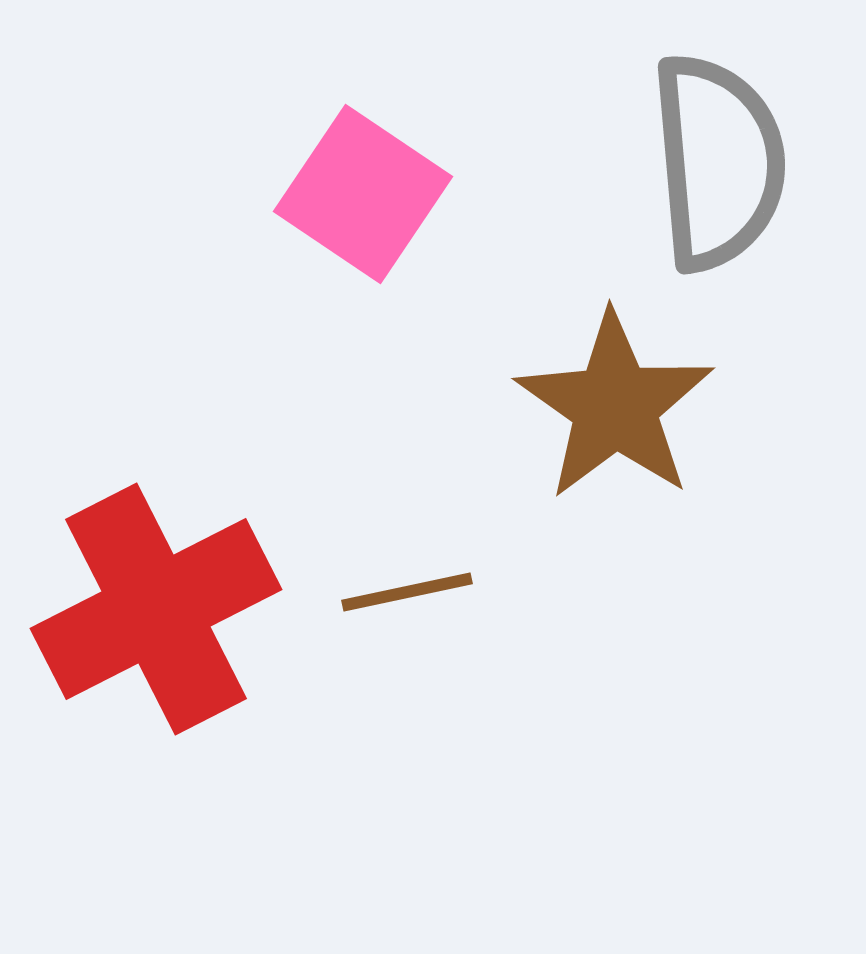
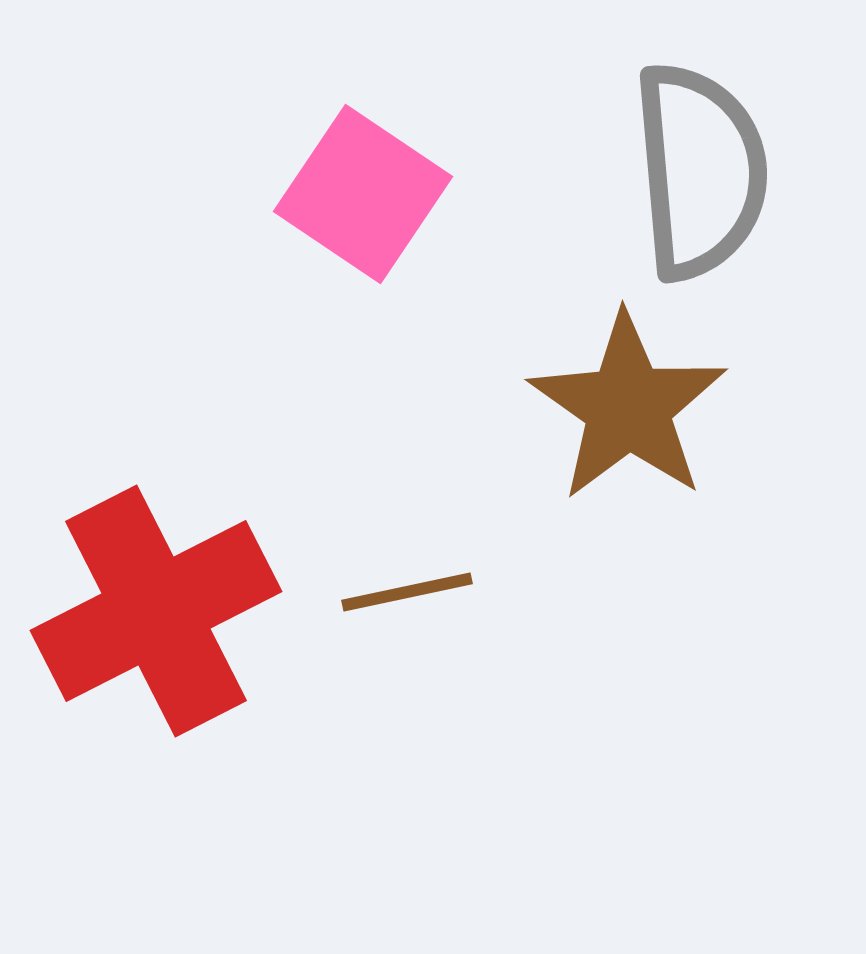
gray semicircle: moved 18 px left, 9 px down
brown star: moved 13 px right, 1 px down
red cross: moved 2 px down
